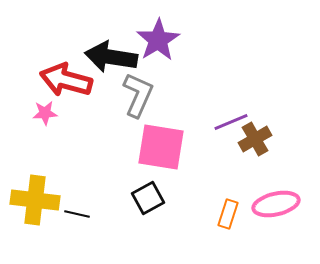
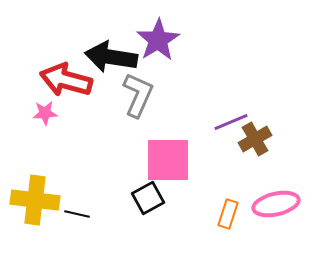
pink square: moved 7 px right, 13 px down; rotated 9 degrees counterclockwise
